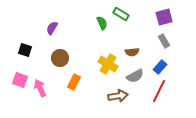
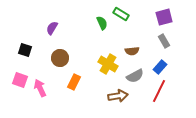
brown semicircle: moved 1 px up
